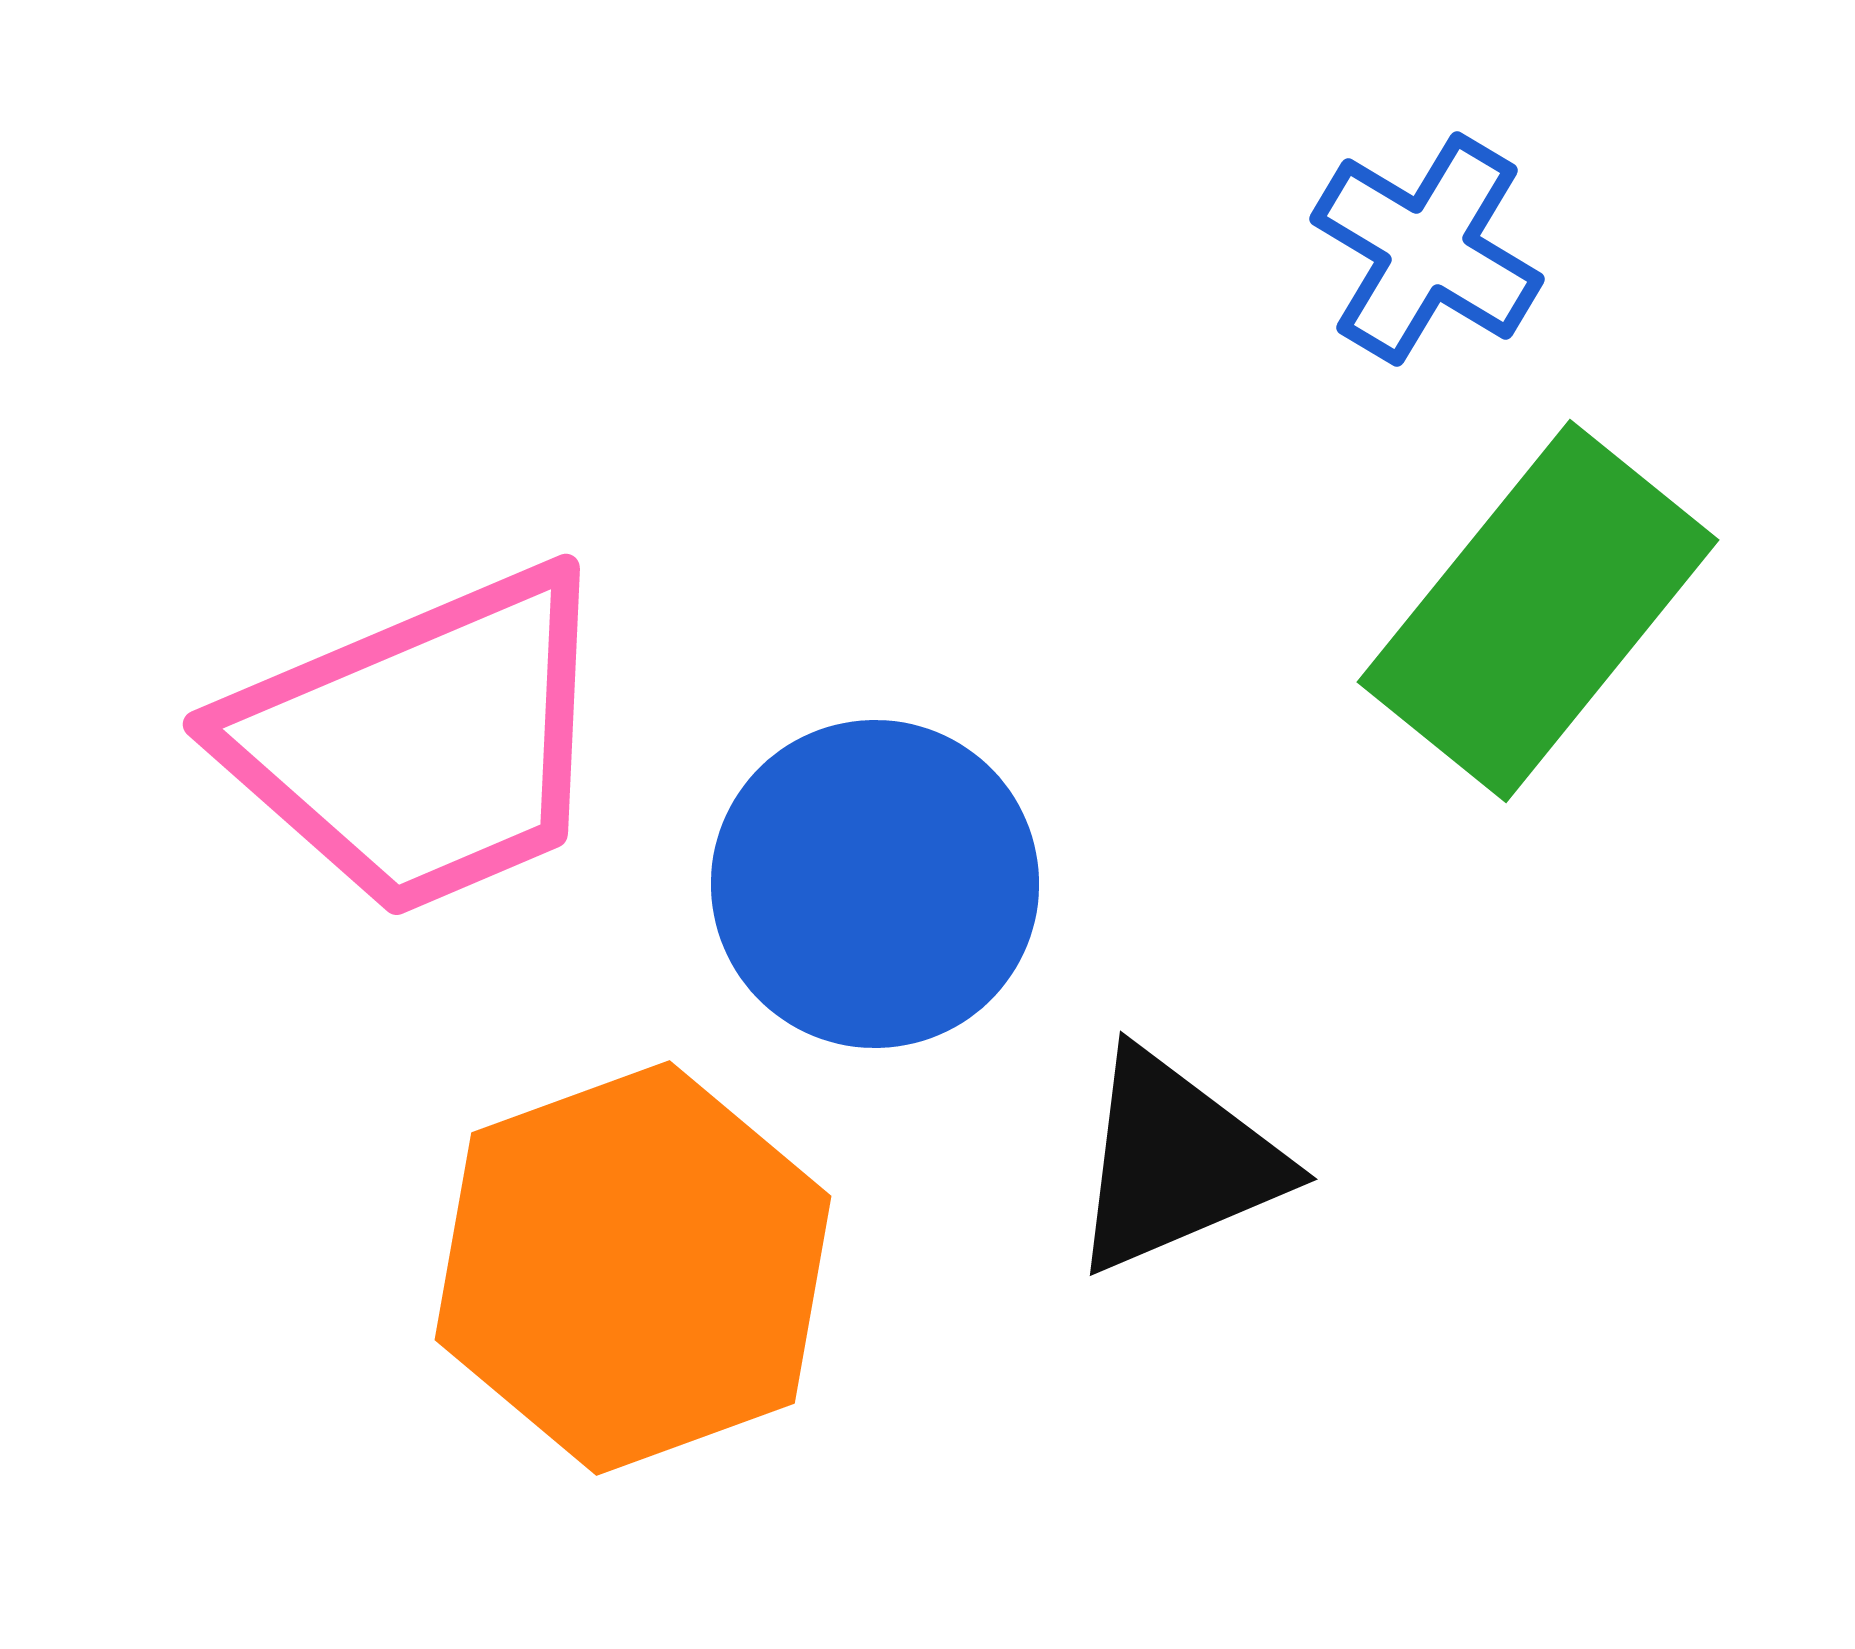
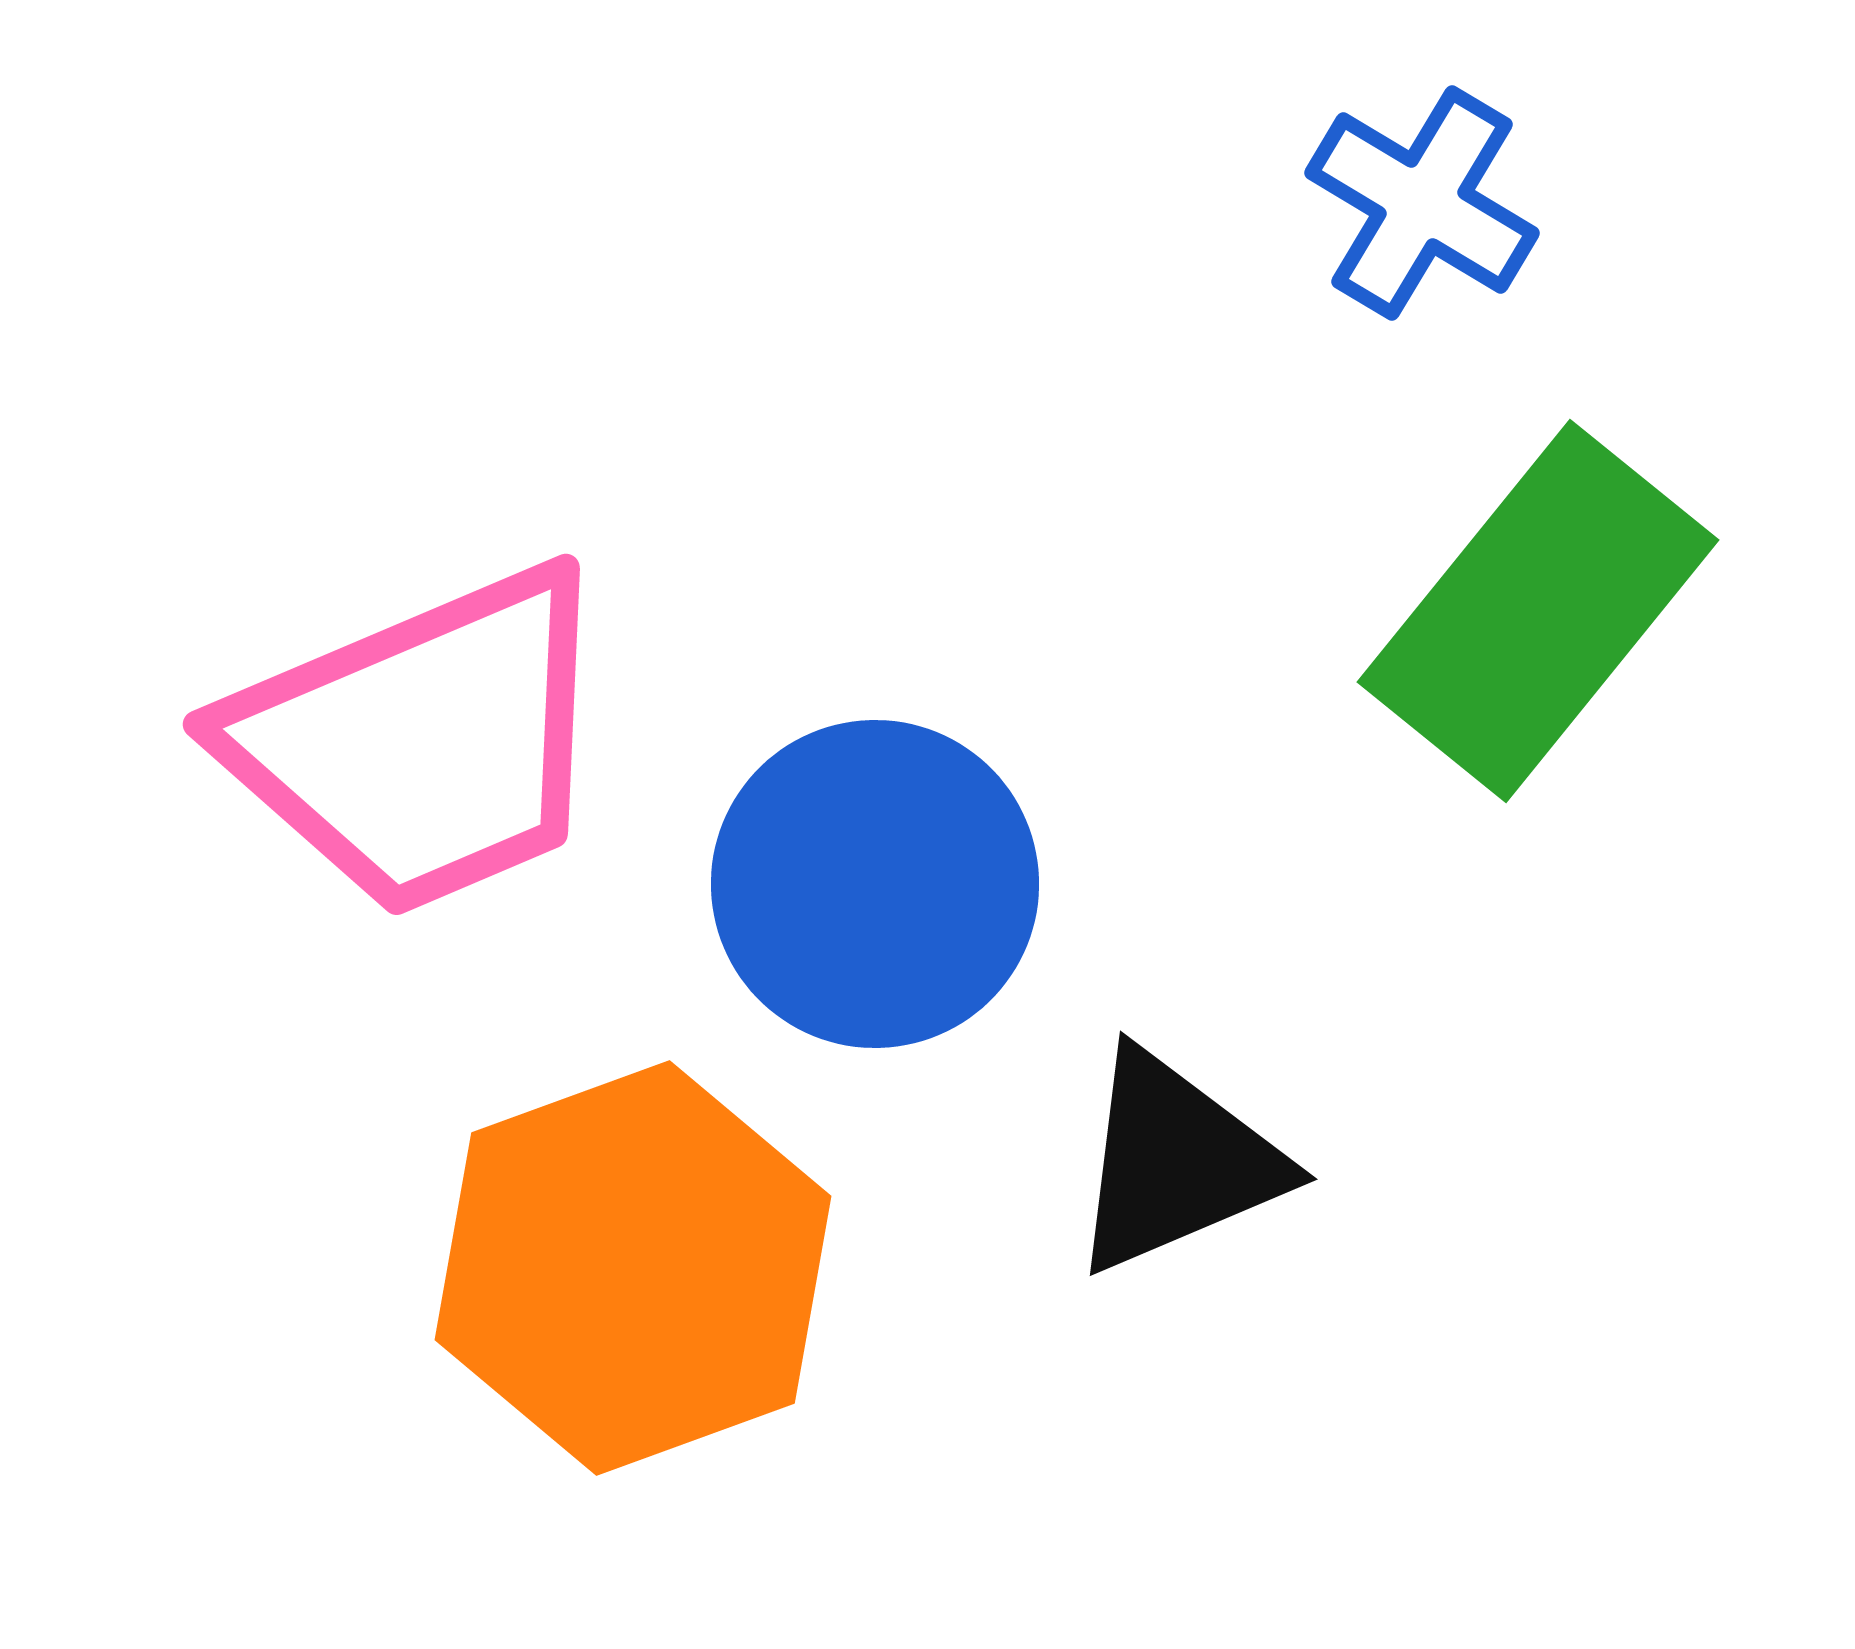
blue cross: moved 5 px left, 46 px up
